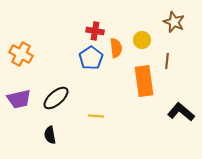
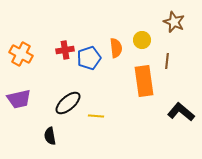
red cross: moved 30 px left, 19 px down; rotated 18 degrees counterclockwise
blue pentagon: moved 2 px left; rotated 15 degrees clockwise
black ellipse: moved 12 px right, 5 px down
black semicircle: moved 1 px down
